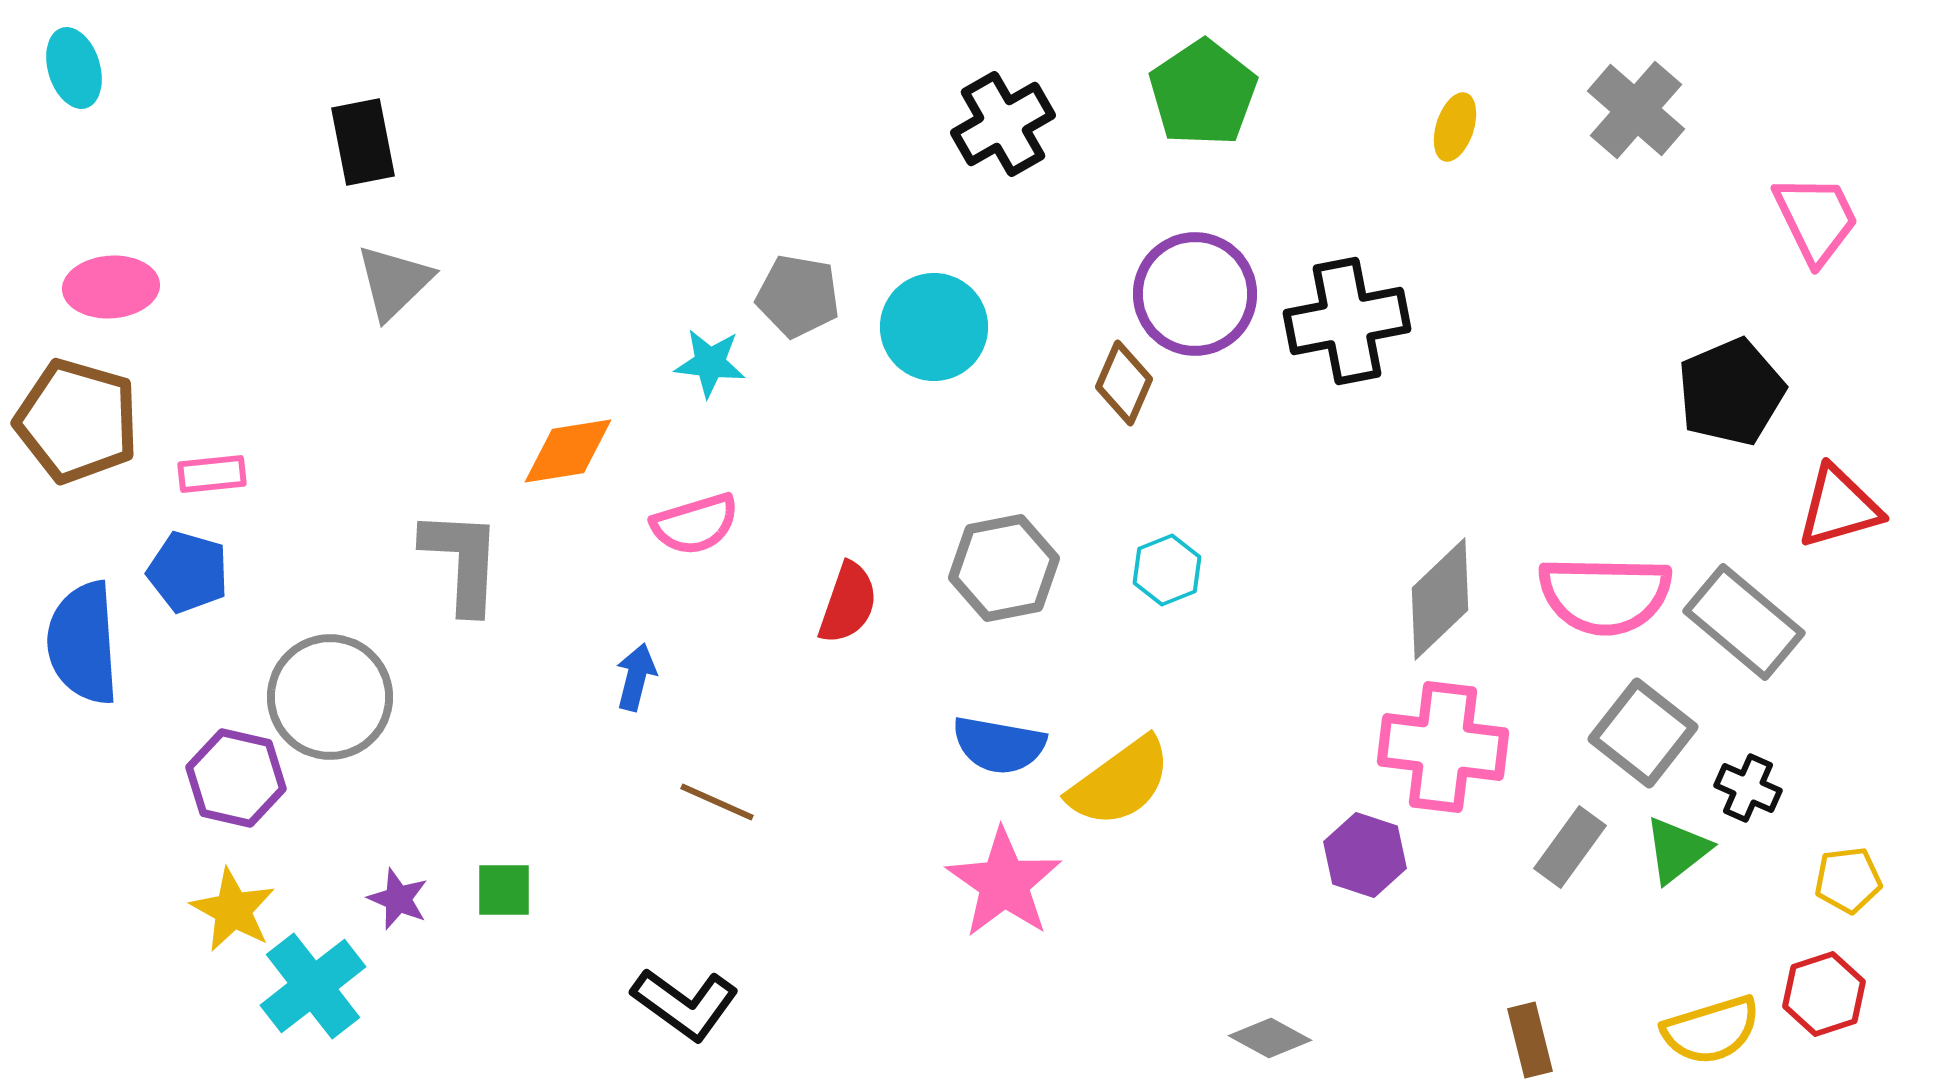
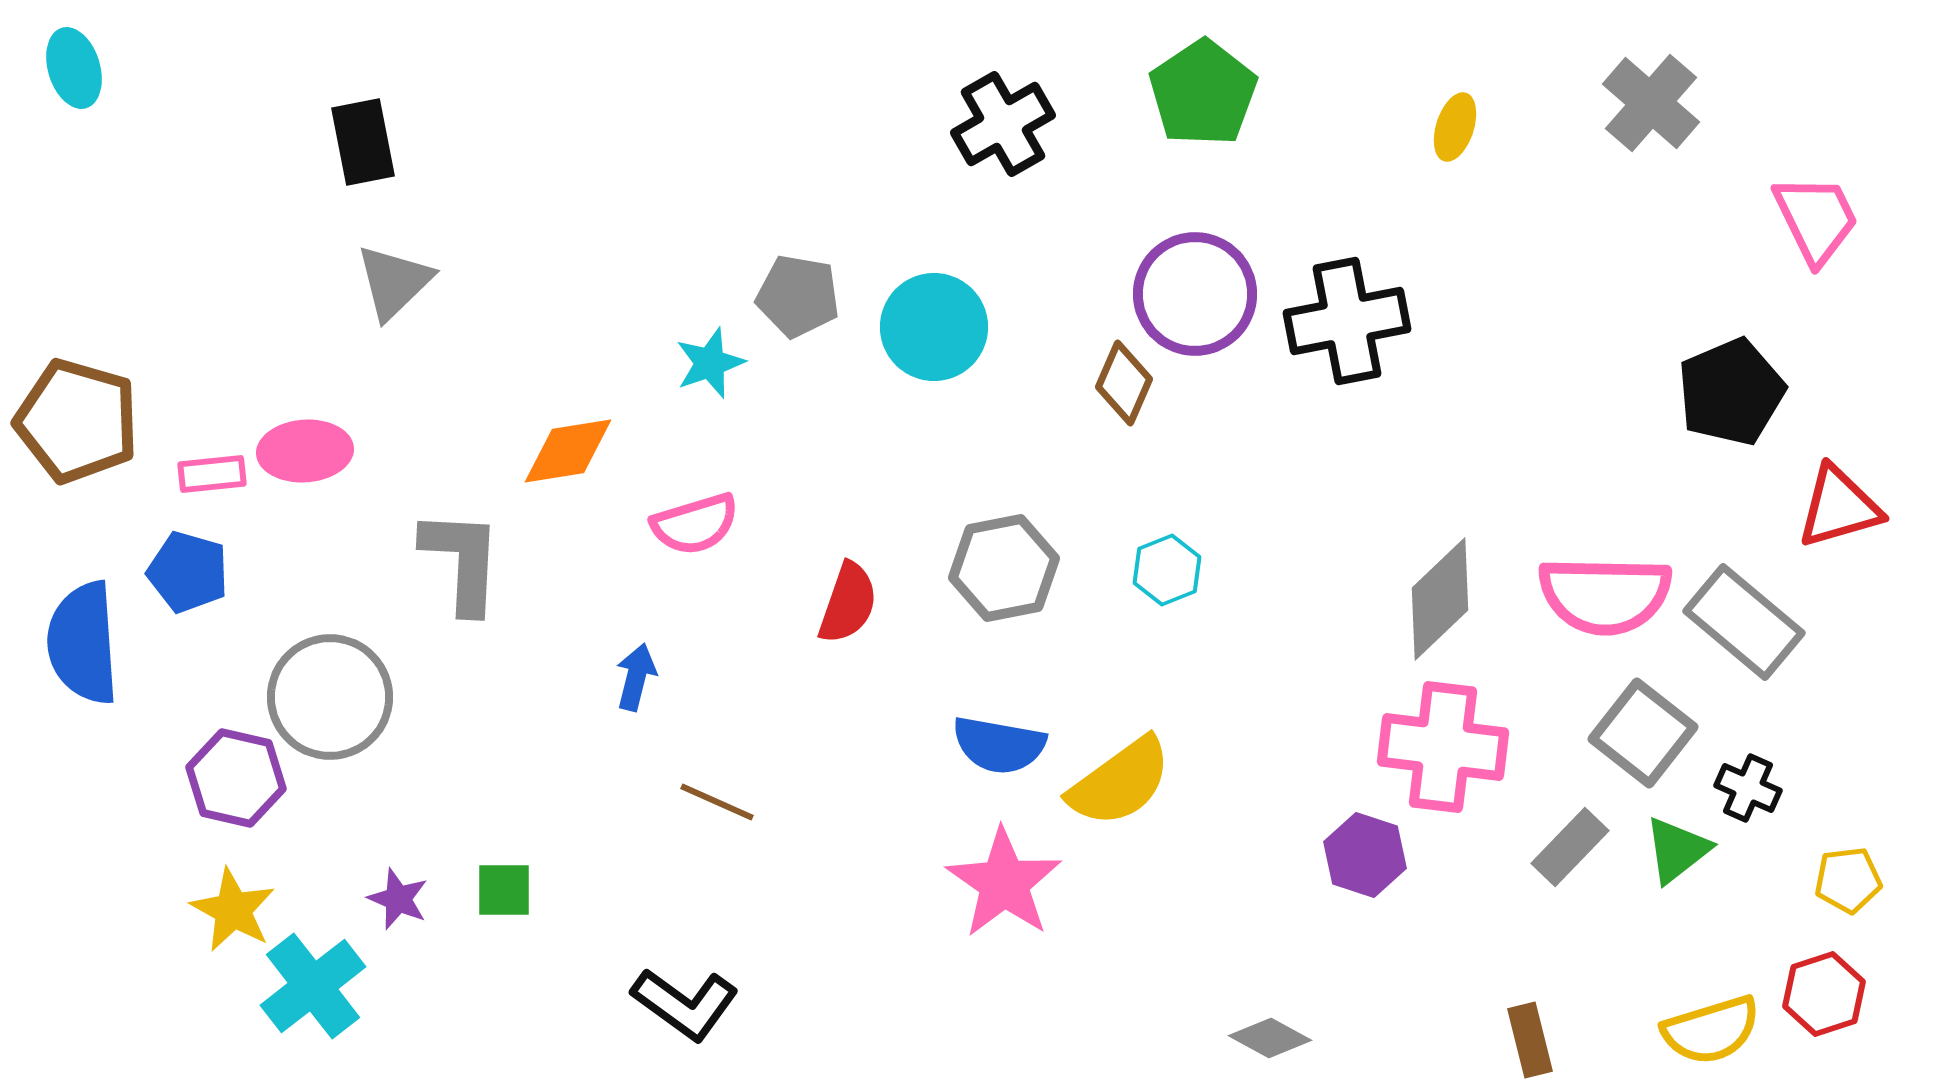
gray cross at (1636, 110): moved 15 px right, 7 px up
pink ellipse at (111, 287): moved 194 px right, 164 px down
cyan star at (710, 363): rotated 26 degrees counterclockwise
gray rectangle at (1570, 847): rotated 8 degrees clockwise
